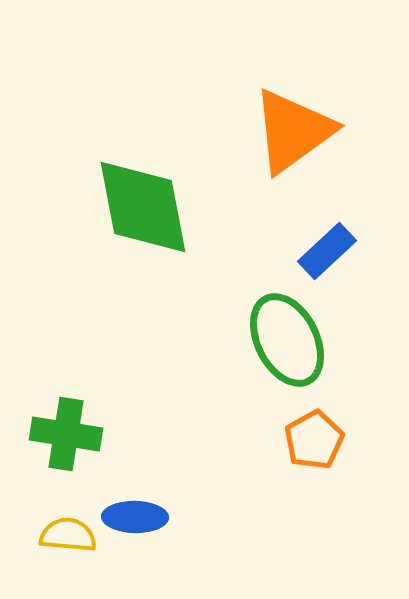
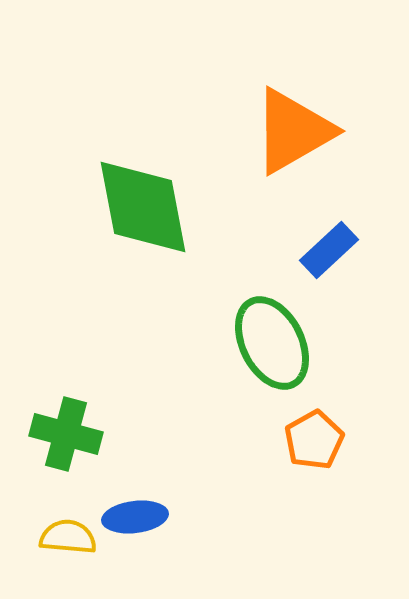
orange triangle: rotated 6 degrees clockwise
blue rectangle: moved 2 px right, 1 px up
green ellipse: moved 15 px left, 3 px down
green cross: rotated 6 degrees clockwise
blue ellipse: rotated 8 degrees counterclockwise
yellow semicircle: moved 2 px down
